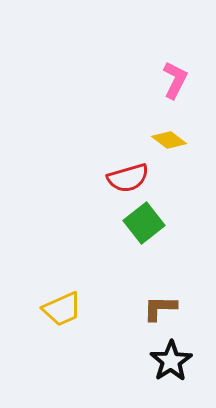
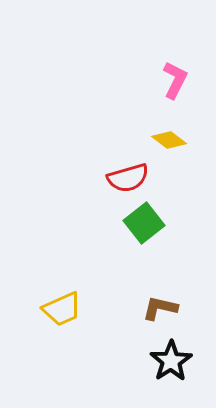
brown L-shape: rotated 12 degrees clockwise
